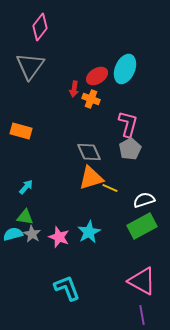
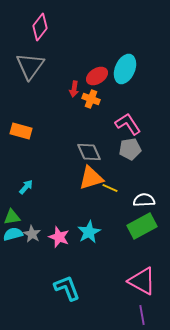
pink L-shape: rotated 48 degrees counterclockwise
gray pentagon: rotated 20 degrees clockwise
white semicircle: rotated 15 degrees clockwise
green triangle: moved 13 px left; rotated 18 degrees counterclockwise
